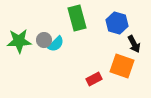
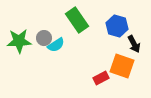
green rectangle: moved 2 px down; rotated 20 degrees counterclockwise
blue hexagon: moved 3 px down
gray circle: moved 2 px up
cyan semicircle: moved 1 px down; rotated 12 degrees clockwise
red rectangle: moved 7 px right, 1 px up
